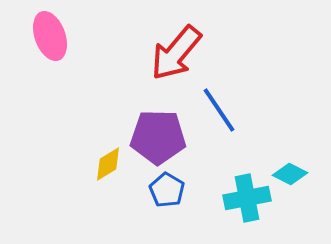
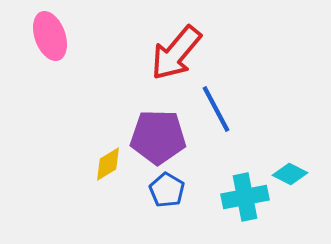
blue line: moved 3 px left, 1 px up; rotated 6 degrees clockwise
cyan cross: moved 2 px left, 1 px up
